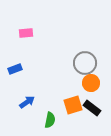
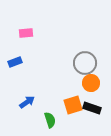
blue rectangle: moved 7 px up
black rectangle: rotated 18 degrees counterclockwise
green semicircle: rotated 28 degrees counterclockwise
